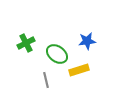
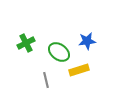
green ellipse: moved 2 px right, 2 px up
